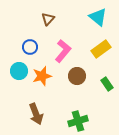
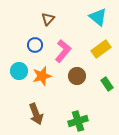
blue circle: moved 5 px right, 2 px up
